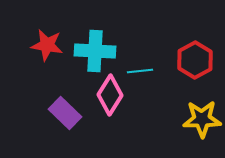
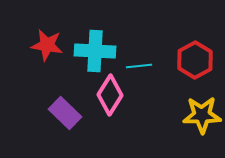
cyan line: moved 1 px left, 5 px up
yellow star: moved 4 px up
